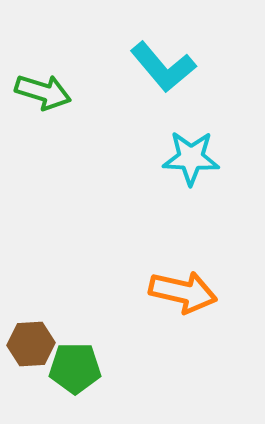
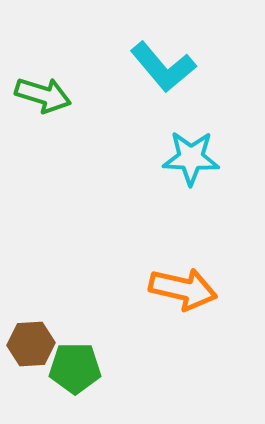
green arrow: moved 3 px down
orange arrow: moved 3 px up
